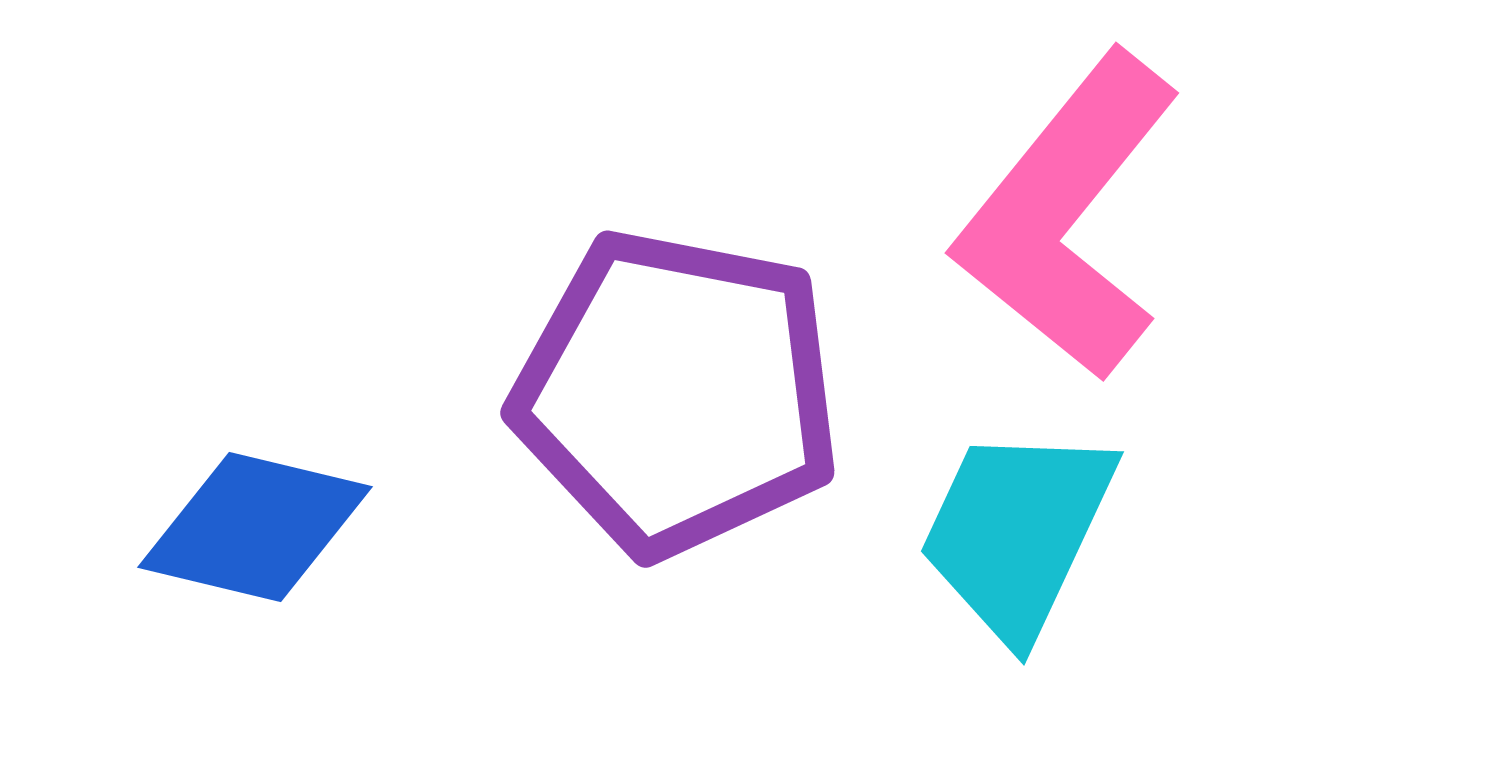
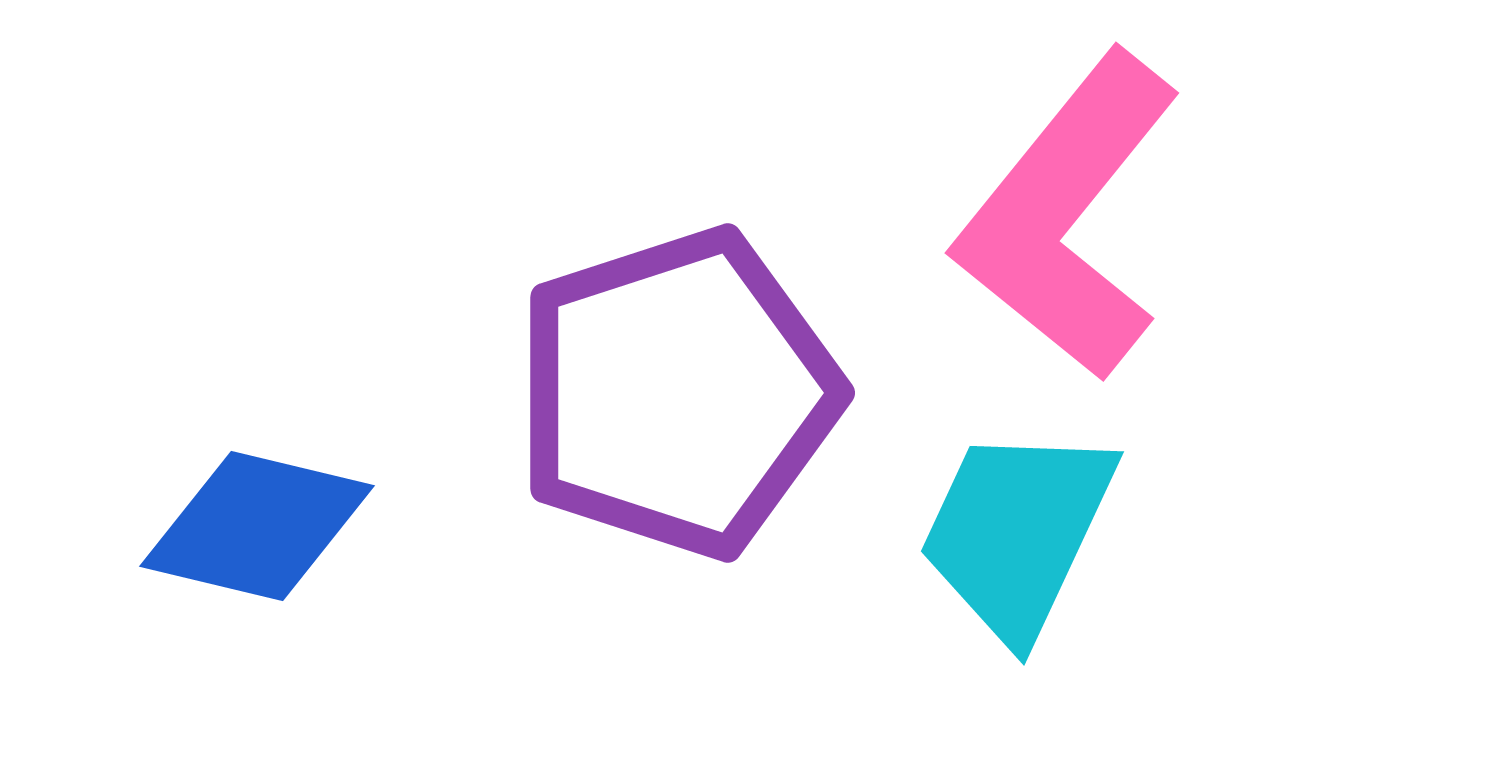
purple pentagon: rotated 29 degrees counterclockwise
blue diamond: moved 2 px right, 1 px up
